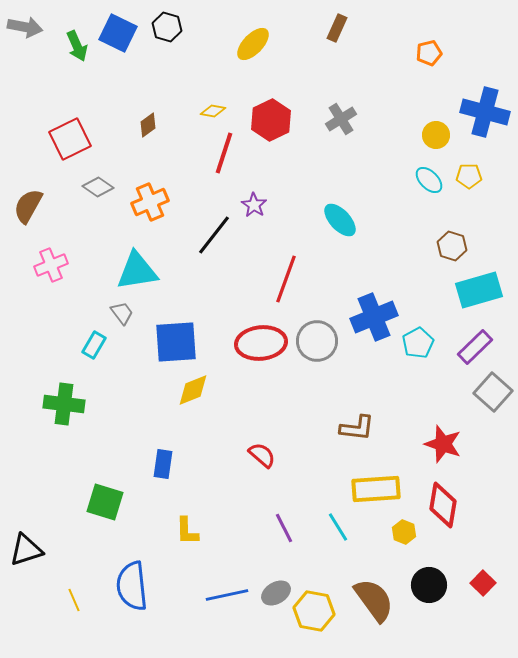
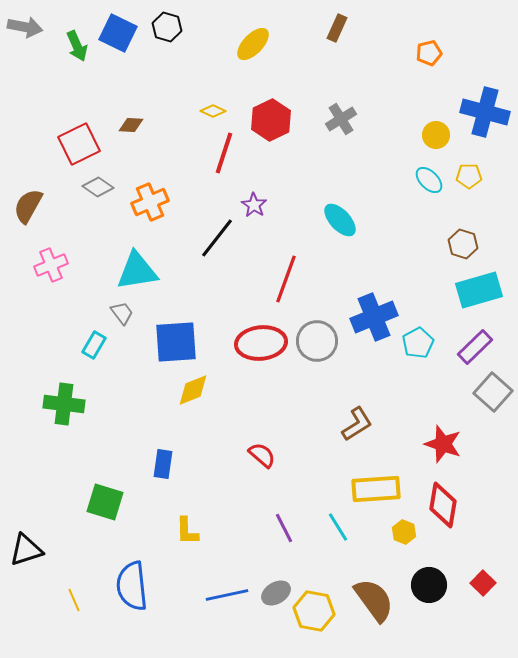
yellow diamond at (213, 111): rotated 15 degrees clockwise
brown diamond at (148, 125): moved 17 px left; rotated 40 degrees clockwise
red square at (70, 139): moved 9 px right, 5 px down
black line at (214, 235): moved 3 px right, 3 px down
brown hexagon at (452, 246): moved 11 px right, 2 px up
brown L-shape at (357, 428): moved 4 px up; rotated 39 degrees counterclockwise
